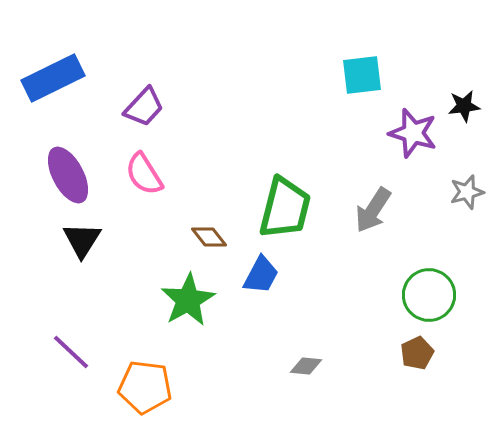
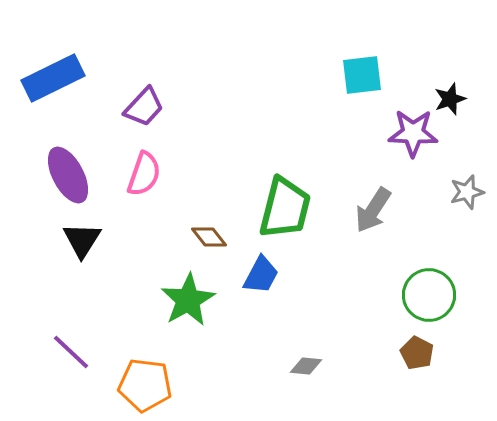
black star: moved 14 px left, 7 px up; rotated 12 degrees counterclockwise
purple star: rotated 15 degrees counterclockwise
pink semicircle: rotated 129 degrees counterclockwise
brown pentagon: rotated 20 degrees counterclockwise
orange pentagon: moved 2 px up
